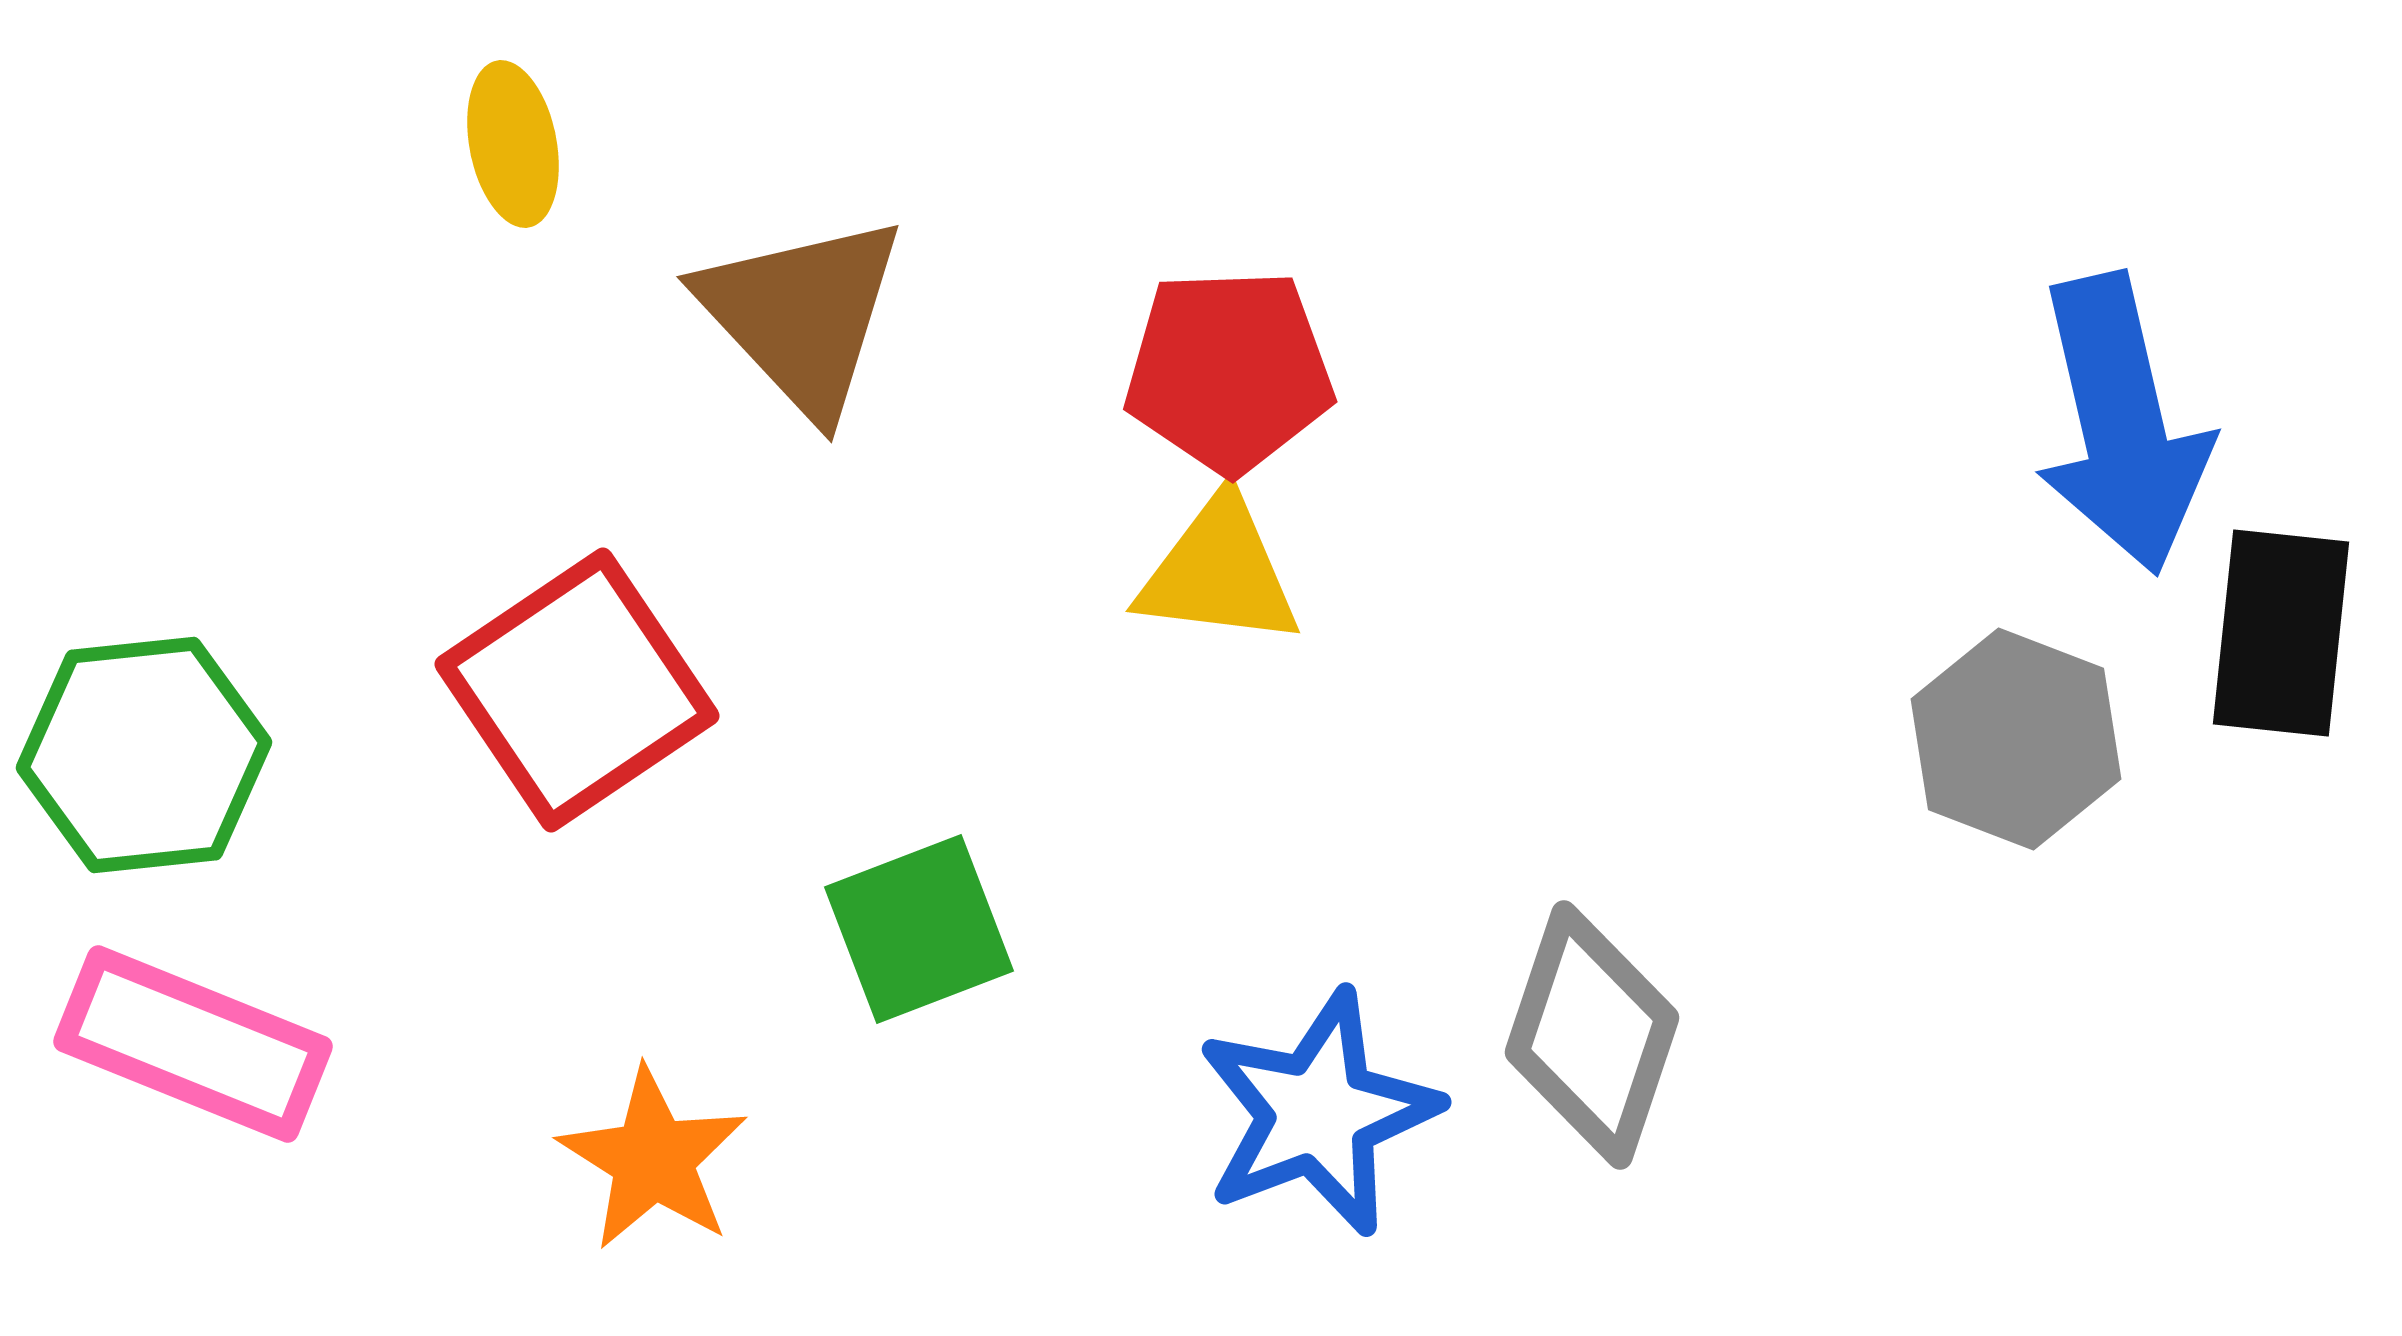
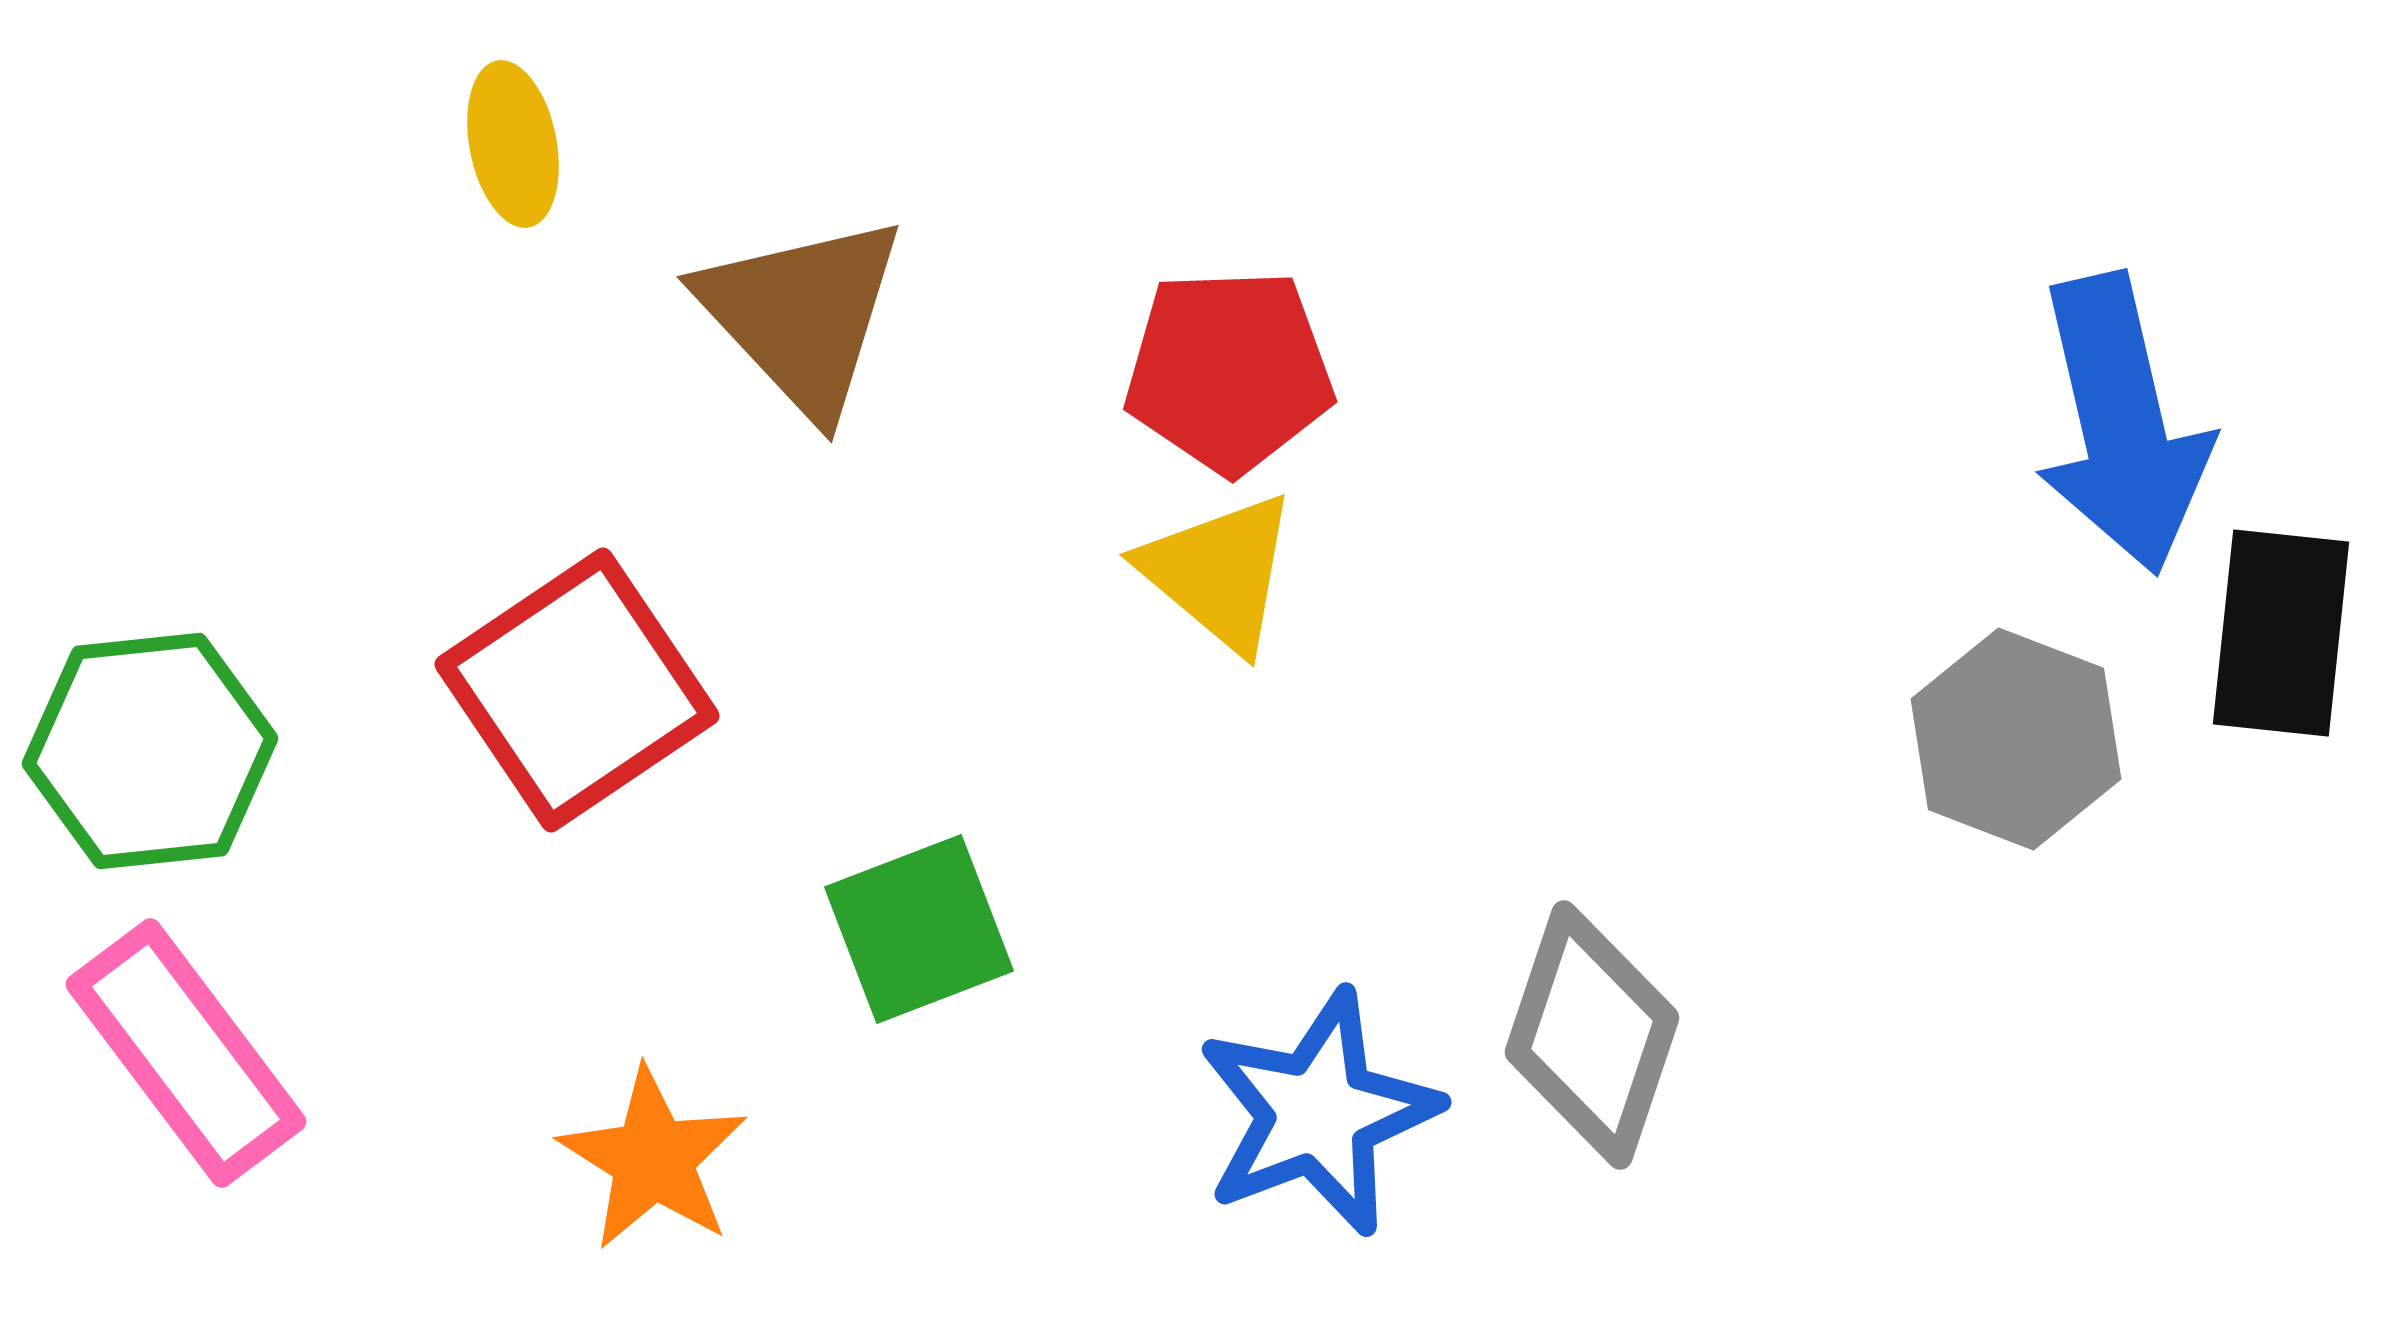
yellow triangle: rotated 33 degrees clockwise
green hexagon: moved 6 px right, 4 px up
pink rectangle: moved 7 px left, 9 px down; rotated 31 degrees clockwise
